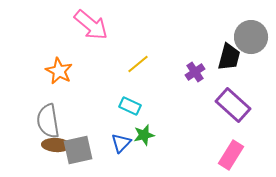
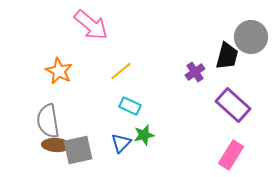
black trapezoid: moved 2 px left, 1 px up
yellow line: moved 17 px left, 7 px down
